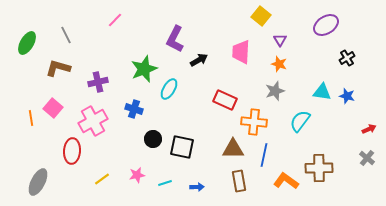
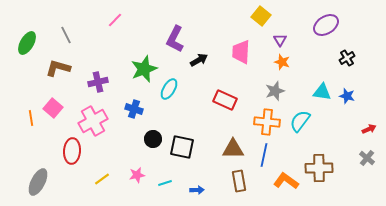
orange star: moved 3 px right, 2 px up
orange cross: moved 13 px right
blue arrow: moved 3 px down
